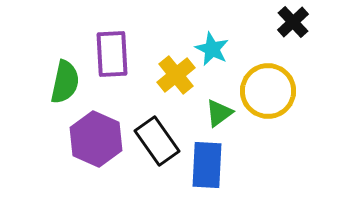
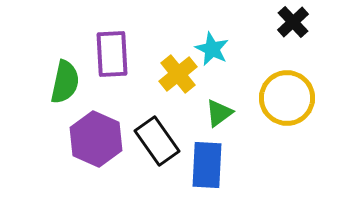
yellow cross: moved 2 px right, 1 px up
yellow circle: moved 19 px right, 7 px down
